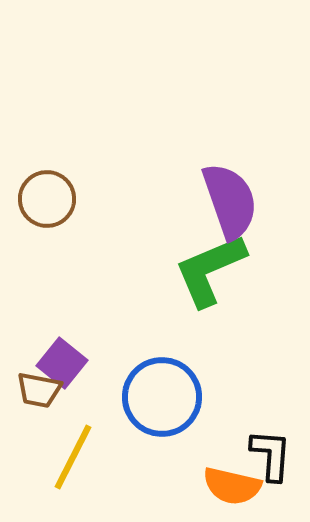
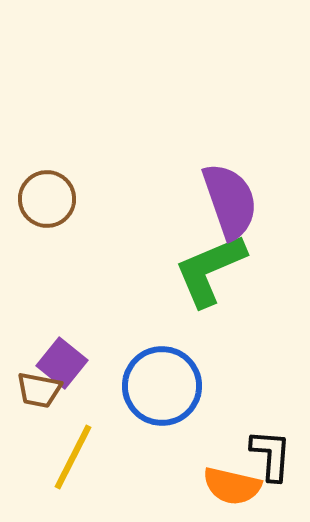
blue circle: moved 11 px up
